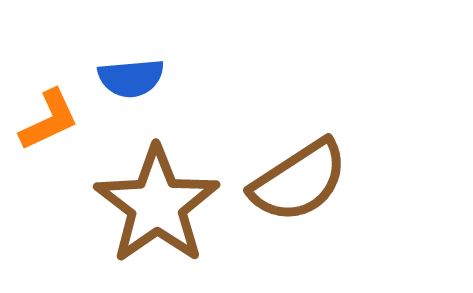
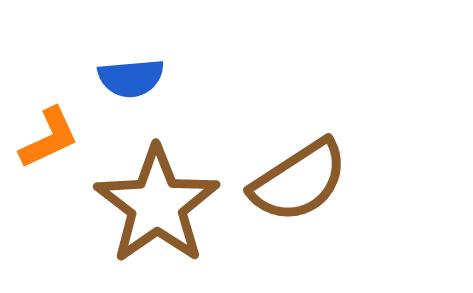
orange L-shape: moved 18 px down
